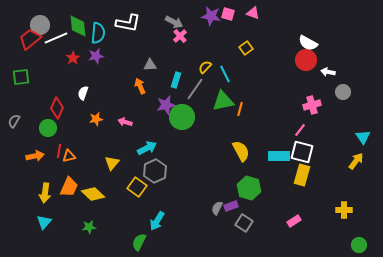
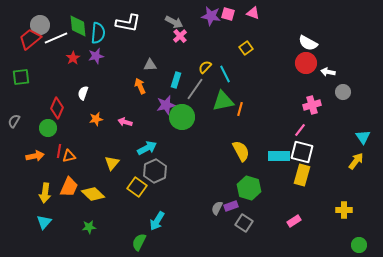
red circle at (306, 60): moved 3 px down
